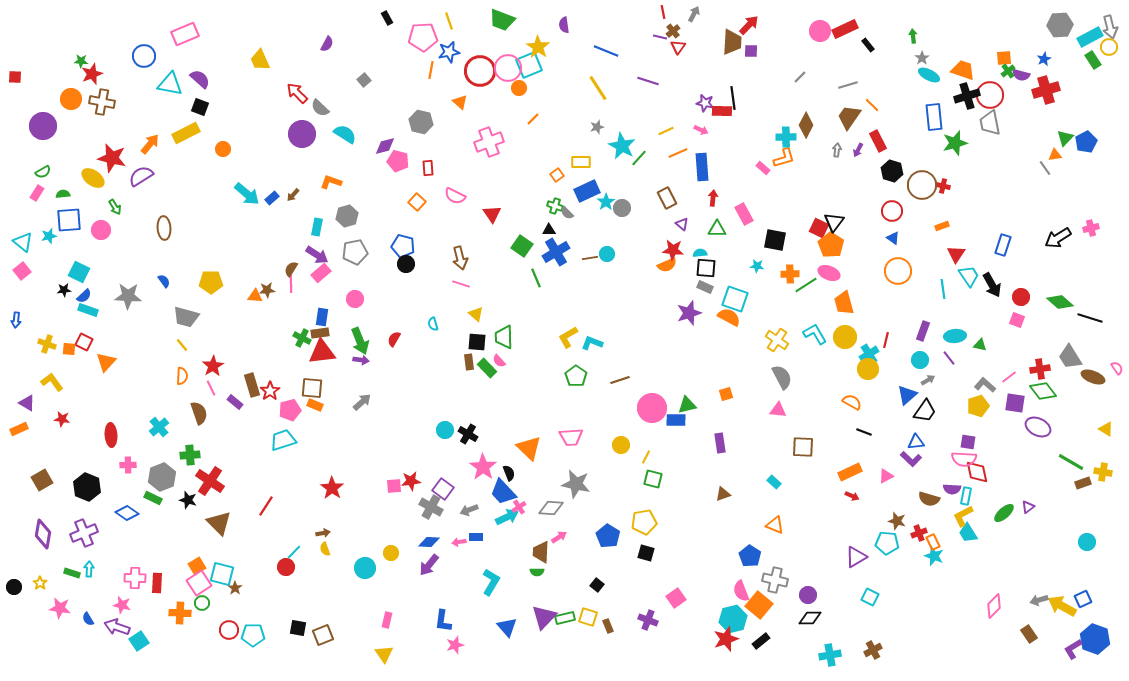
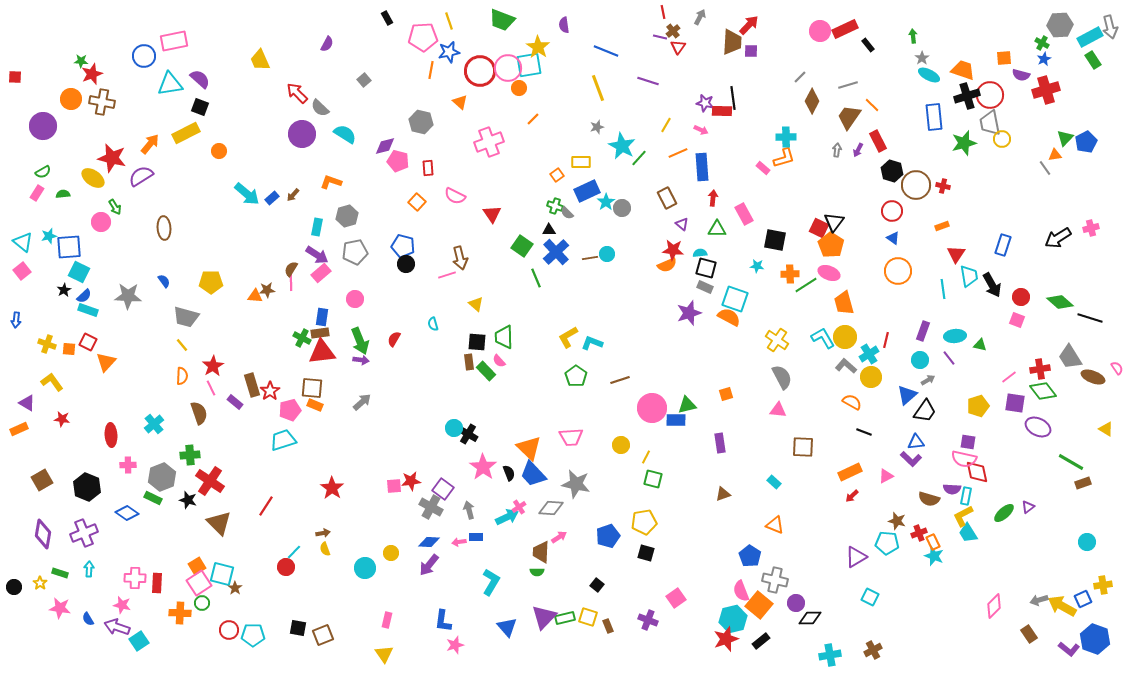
gray arrow at (694, 14): moved 6 px right, 3 px down
pink rectangle at (185, 34): moved 11 px left, 7 px down; rotated 12 degrees clockwise
yellow circle at (1109, 47): moved 107 px left, 92 px down
cyan square at (529, 65): rotated 12 degrees clockwise
green cross at (1008, 71): moved 34 px right, 28 px up; rotated 24 degrees counterclockwise
cyan triangle at (170, 84): rotated 20 degrees counterclockwise
yellow line at (598, 88): rotated 12 degrees clockwise
brown diamond at (806, 125): moved 6 px right, 24 px up
yellow line at (666, 131): moved 6 px up; rotated 35 degrees counterclockwise
green star at (955, 143): moved 9 px right
orange circle at (223, 149): moved 4 px left, 2 px down
brown circle at (922, 185): moved 6 px left
blue square at (69, 220): moved 27 px down
pink circle at (101, 230): moved 8 px up
blue cross at (556, 252): rotated 12 degrees counterclockwise
black square at (706, 268): rotated 10 degrees clockwise
cyan trapezoid at (969, 276): rotated 25 degrees clockwise
pink line at (291, 284): moved 2 px up
pink line at (461, 284): moved 14 px left, 9 px up; rotated 36 degrees counterclockwise
black star at (64, 290): rotated 24 degrees counterclockwise
yellow triangle at (476, 314): moved 10 px up
cyan L-shape at (815, 334): moved 8 px right, 4 px down
red square at (84, 342): moved 4 px right
green rectangle at (487, 368): moved 1 px left, 3 px down
yellow circle at (868, 369): moved 3 px right, 8 px down
gray L-shape at (985, 385): moved 139 px left, 19 px up
cyan cross at (159, 427): moved 5 px left, 3 px up
cyan circle at (445, 430): moved 9 px right, 2 px up
pink semicircle at (964, 459): rotated 10 degrees clockwise
yellow cross at (1103, 472): moved 113 px down; rotated 18 degrees counterclockwise
blue trapezoid at (503, 492): moved 30 px right, 18 px up
red arrow at (852, 496): rotated 112 degrees clockwise
gray arrow at (469, 510): rotated 96 degrees clockwise
blue pentagon at (608, 536): rotated 20 degrees clockwise
green rectangle at (72, 573): moved 12 px left
purple circle at (808, 595): moved 12 px left, 8 px down
purple L-shape at (1073, 649): moved 4 px left; rotated 110 degrees counterclockwise
